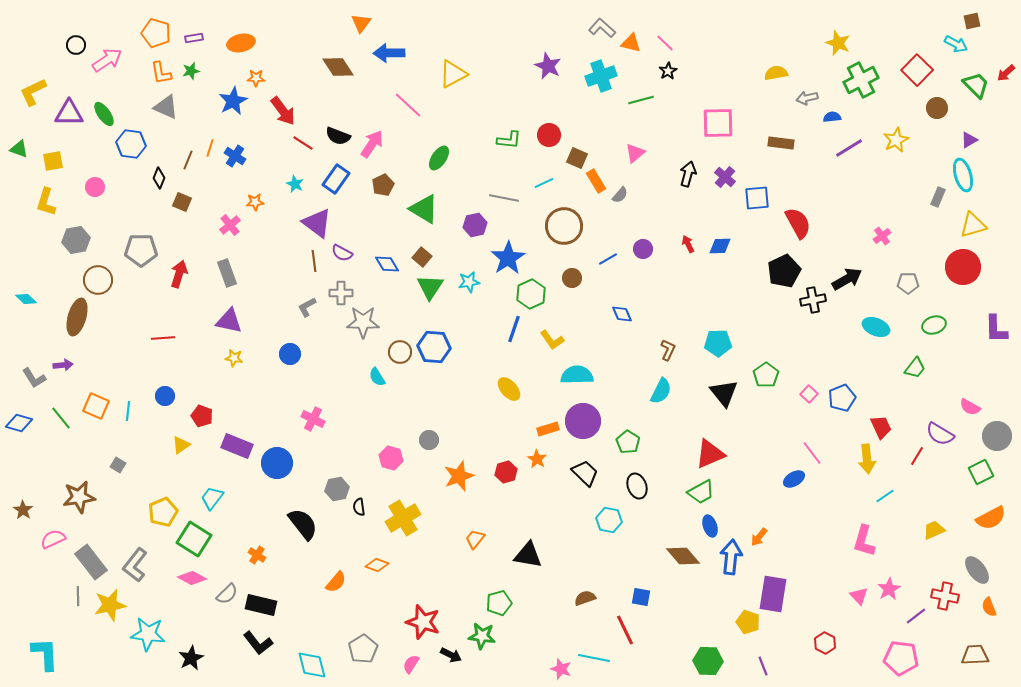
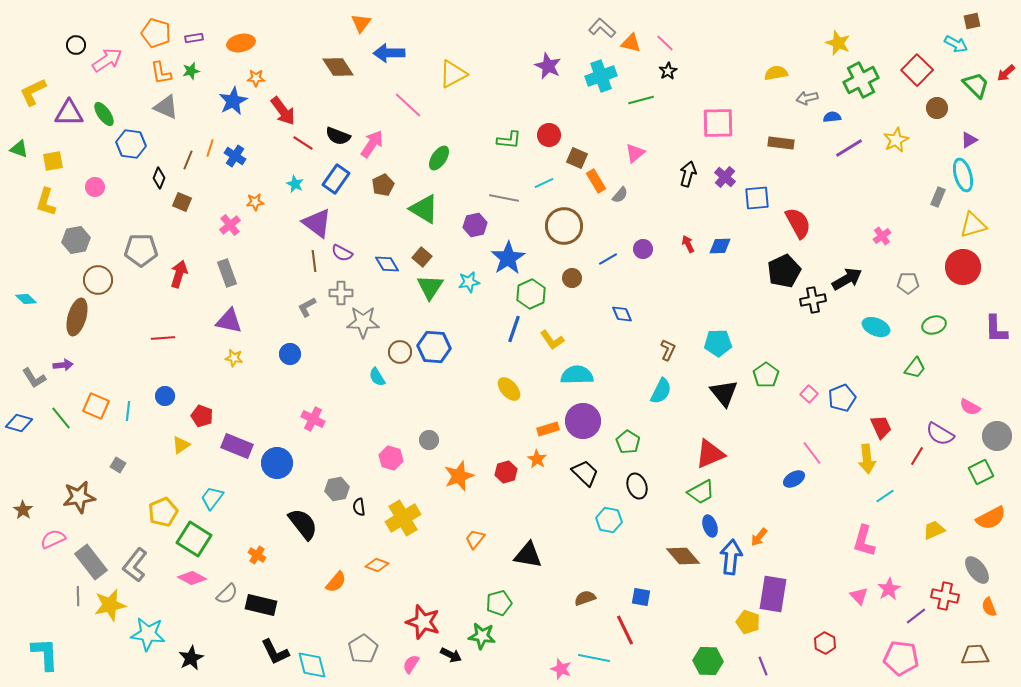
black L-shape at (258, 643): moved 17 px right, 9 px down; rotated 12 degrees clockwise
